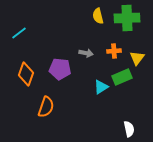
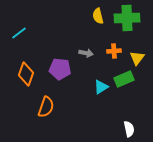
green rectangle: moved 2 px right, 2 px down
